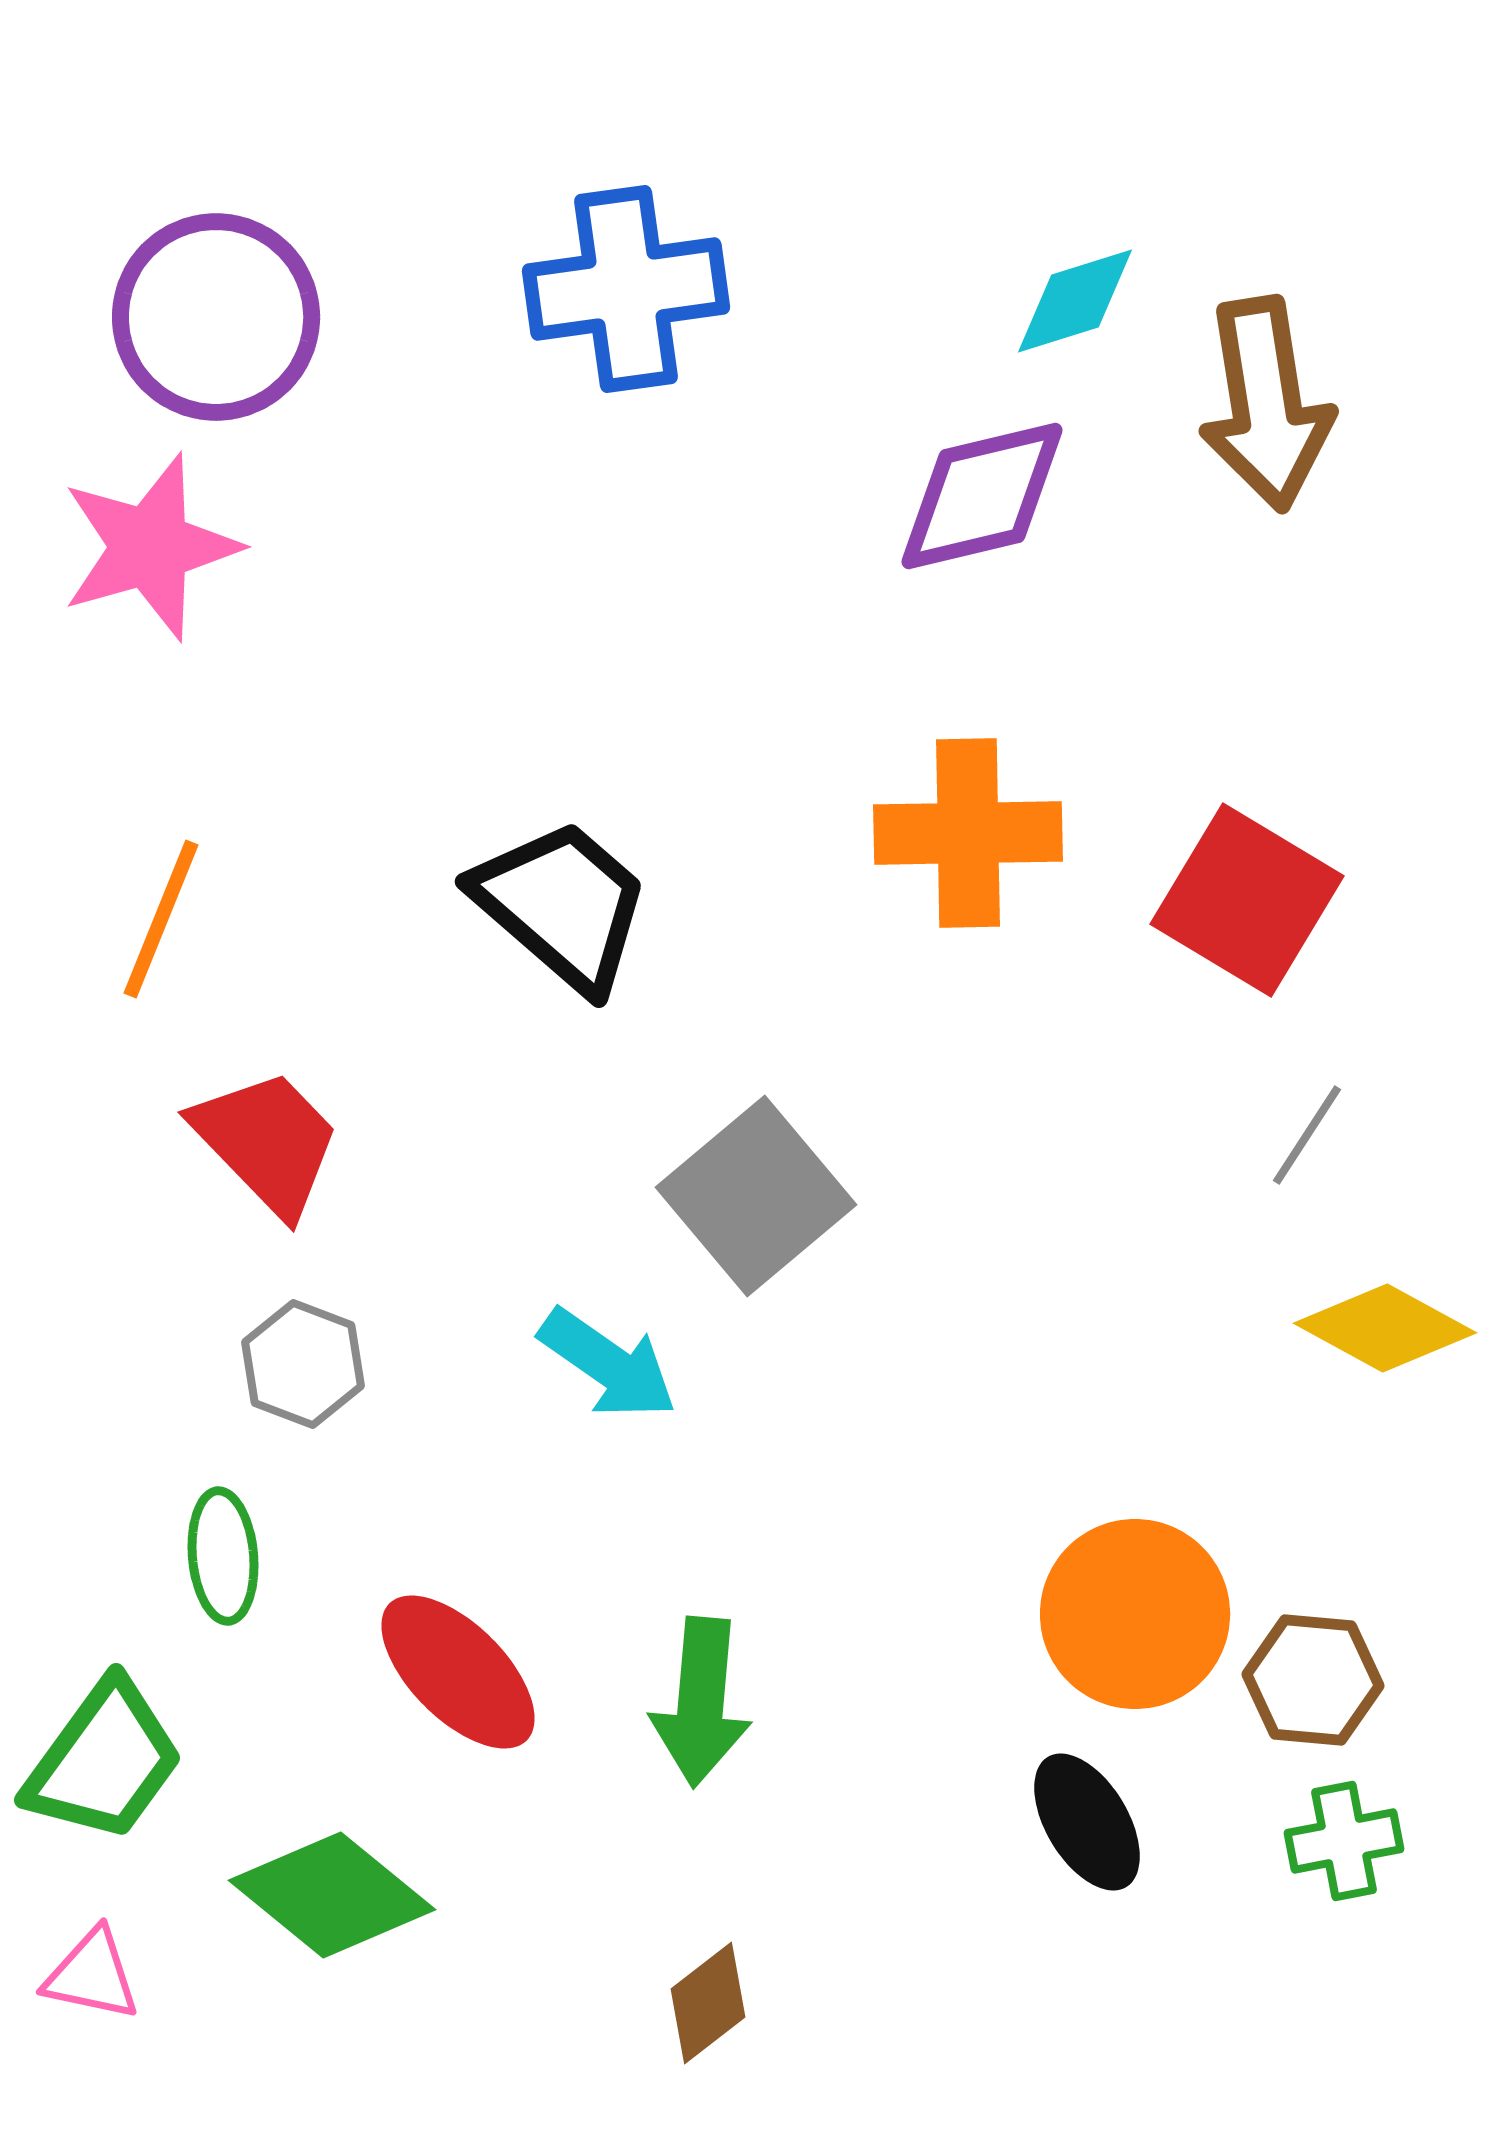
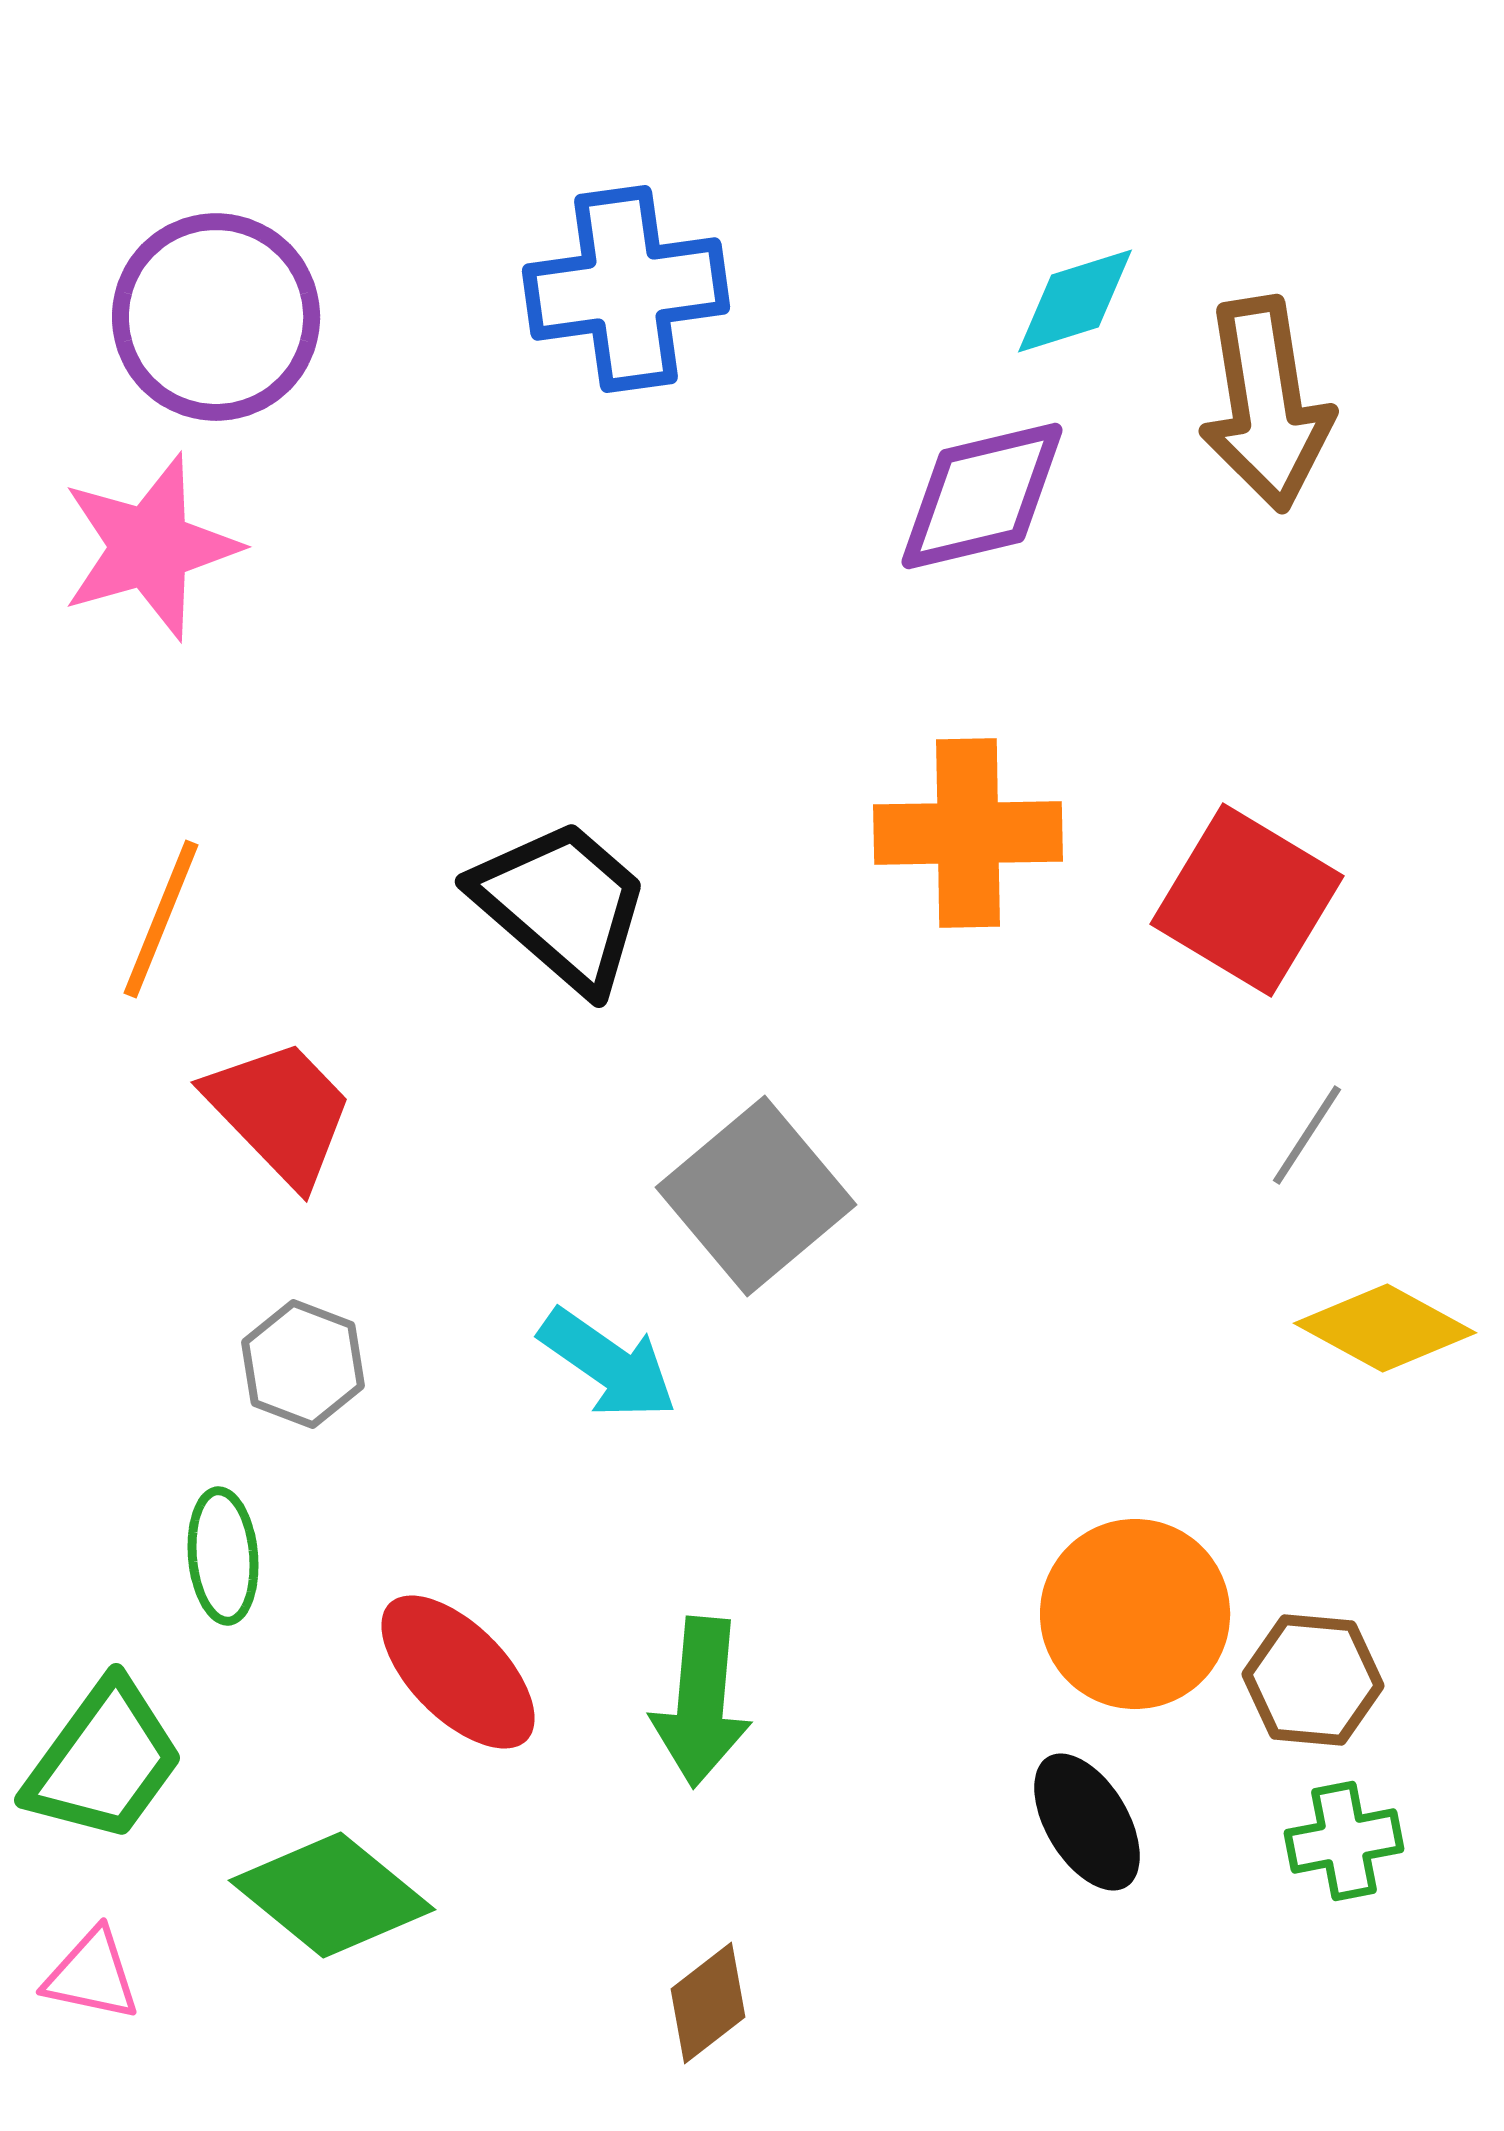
red trapezoid: moved 13 px right, 30 px up
